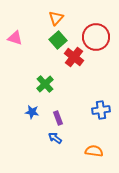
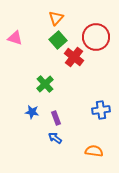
purple rectangle: moved 2 px left
